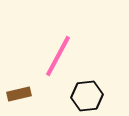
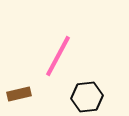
black hexagon: moved 1 px down
